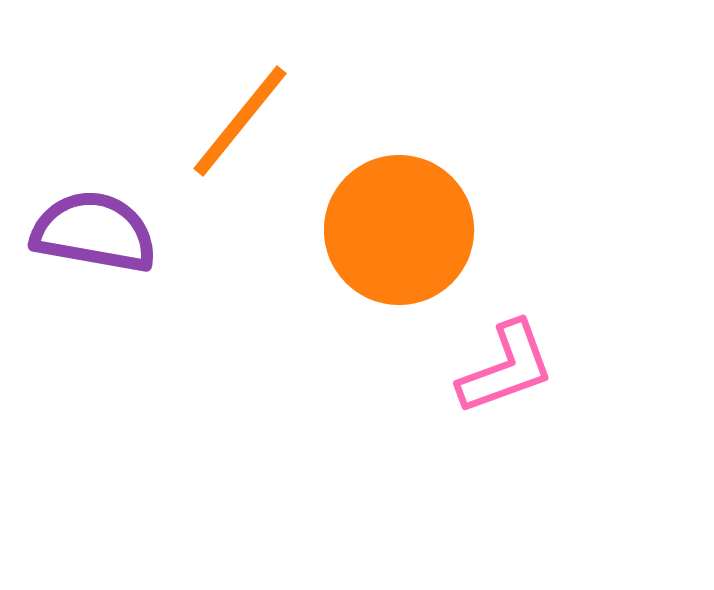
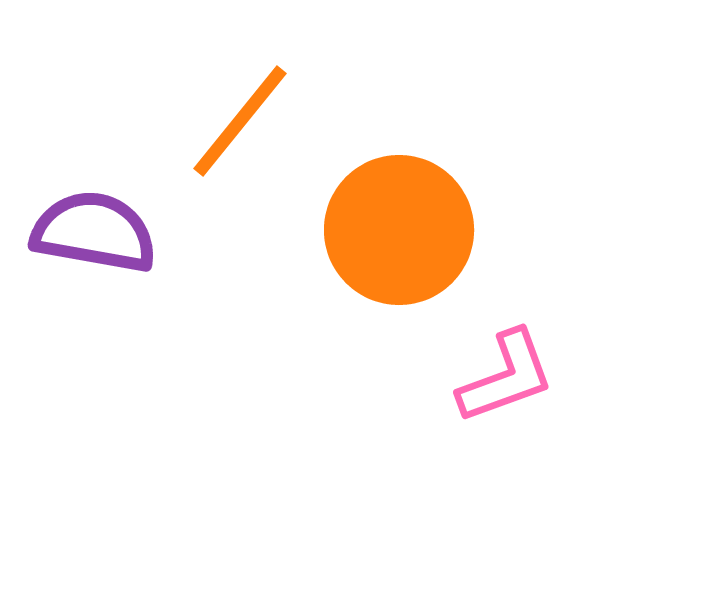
pink L-shape: moved 9 px down
